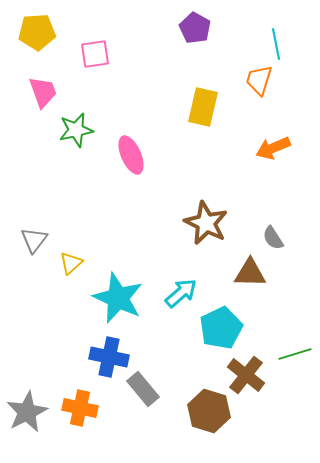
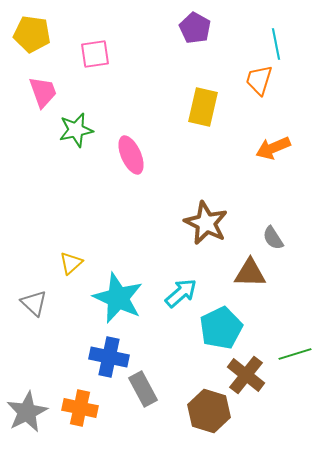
yellow pentagon: moved 5 px left, 2 px down; rotated 12 degrees clockwise
gray triangle: moved 63 px down; rotated 24 degrees counterclockwise
gray rectangle: rotated 12 degrees clockwise
